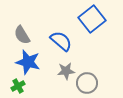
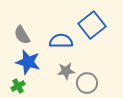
blue square: moved 6 px down
blue semicircle: rotated 40 degrees counterclockwise
